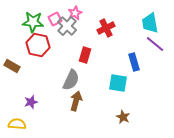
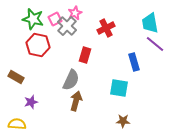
green star: moved 3 px up; rotated 10 degrees clockwise
brown rectangle: moved 4 px right, 11 px down
cyan square: moved 1 px right, 5 px down
brown star: moved 4 px down; rotated 24 degrees counterclockwise
